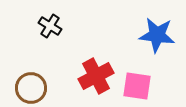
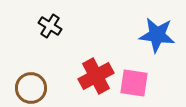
pink square: moved 3 px left, 3 px up
